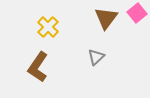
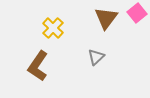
yellow cross: moved 5 px right, 1 px down
brown L-shape: moved 1 px up
